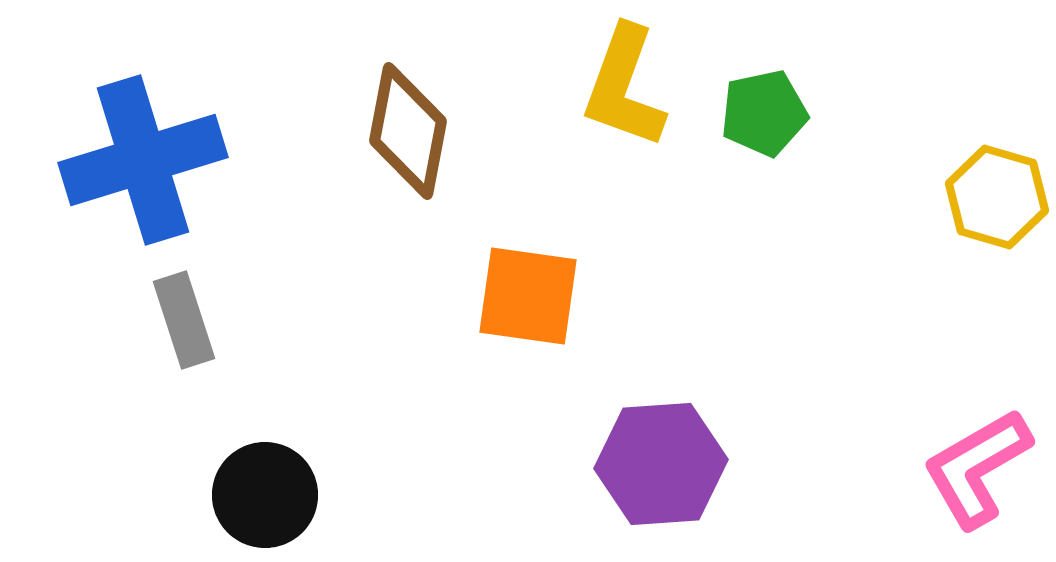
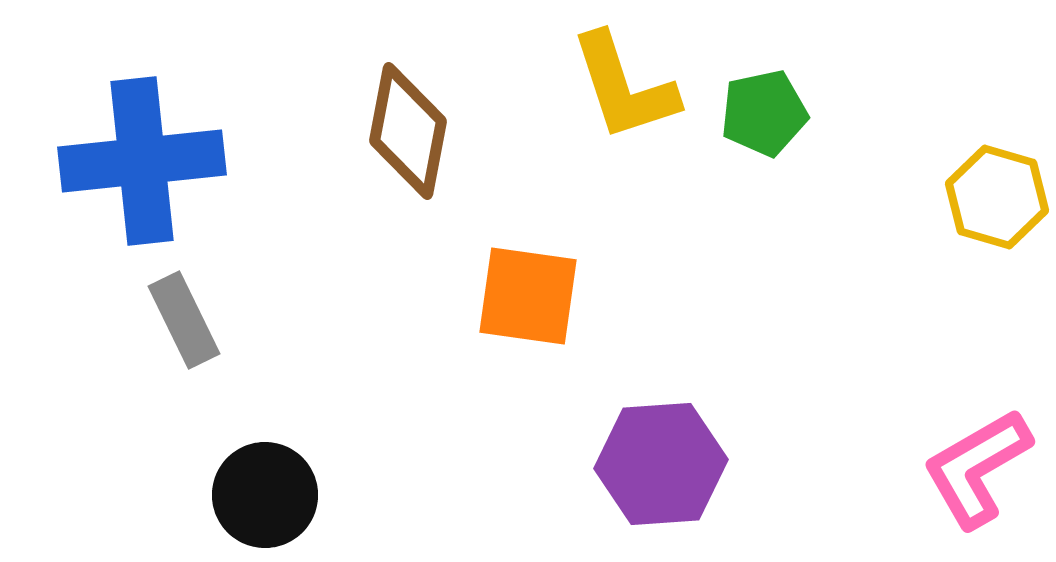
yellow L-shape: rotated 38 degrees counterclockwise
blue cross: moved 1 px left, 1 px down; rotated 11 degrees clockwise
gray rectangle: rotated 8 degrees counterclockwise
